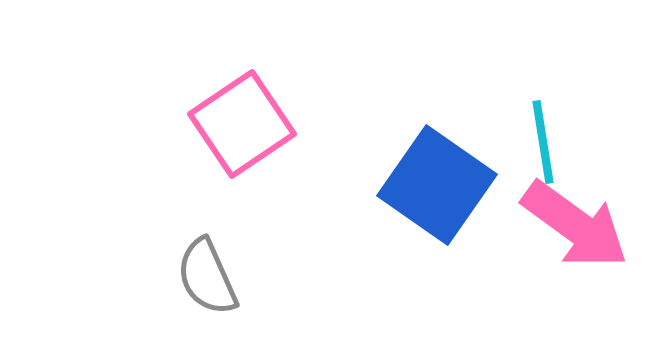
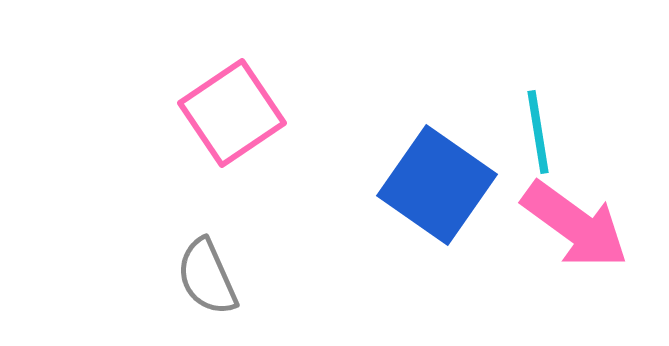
pink square: moved 10 px left, 11 px up
cyan line: moved 5 px left, 10 px up
